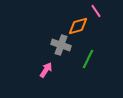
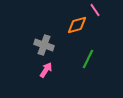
pink line: moved 1 px left, 1 px up
orange diamond: moved 1 px left, 1 px up
gray cross: moved 17 px left
